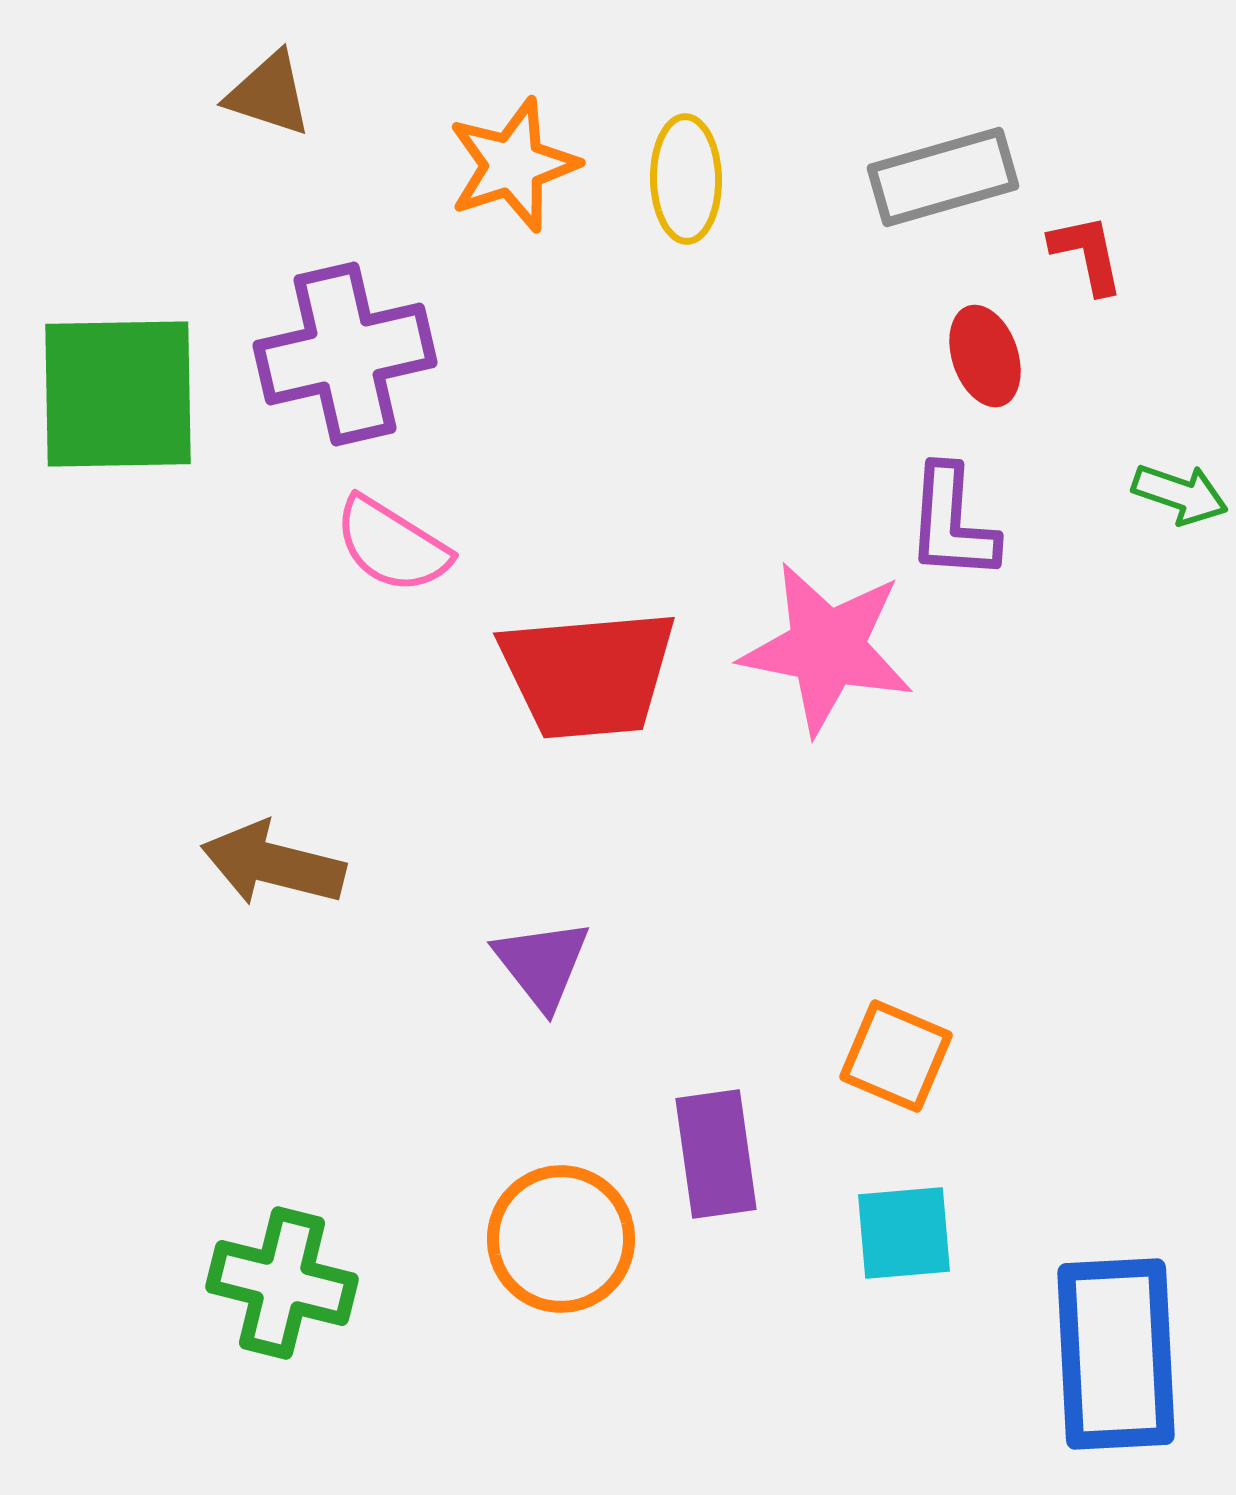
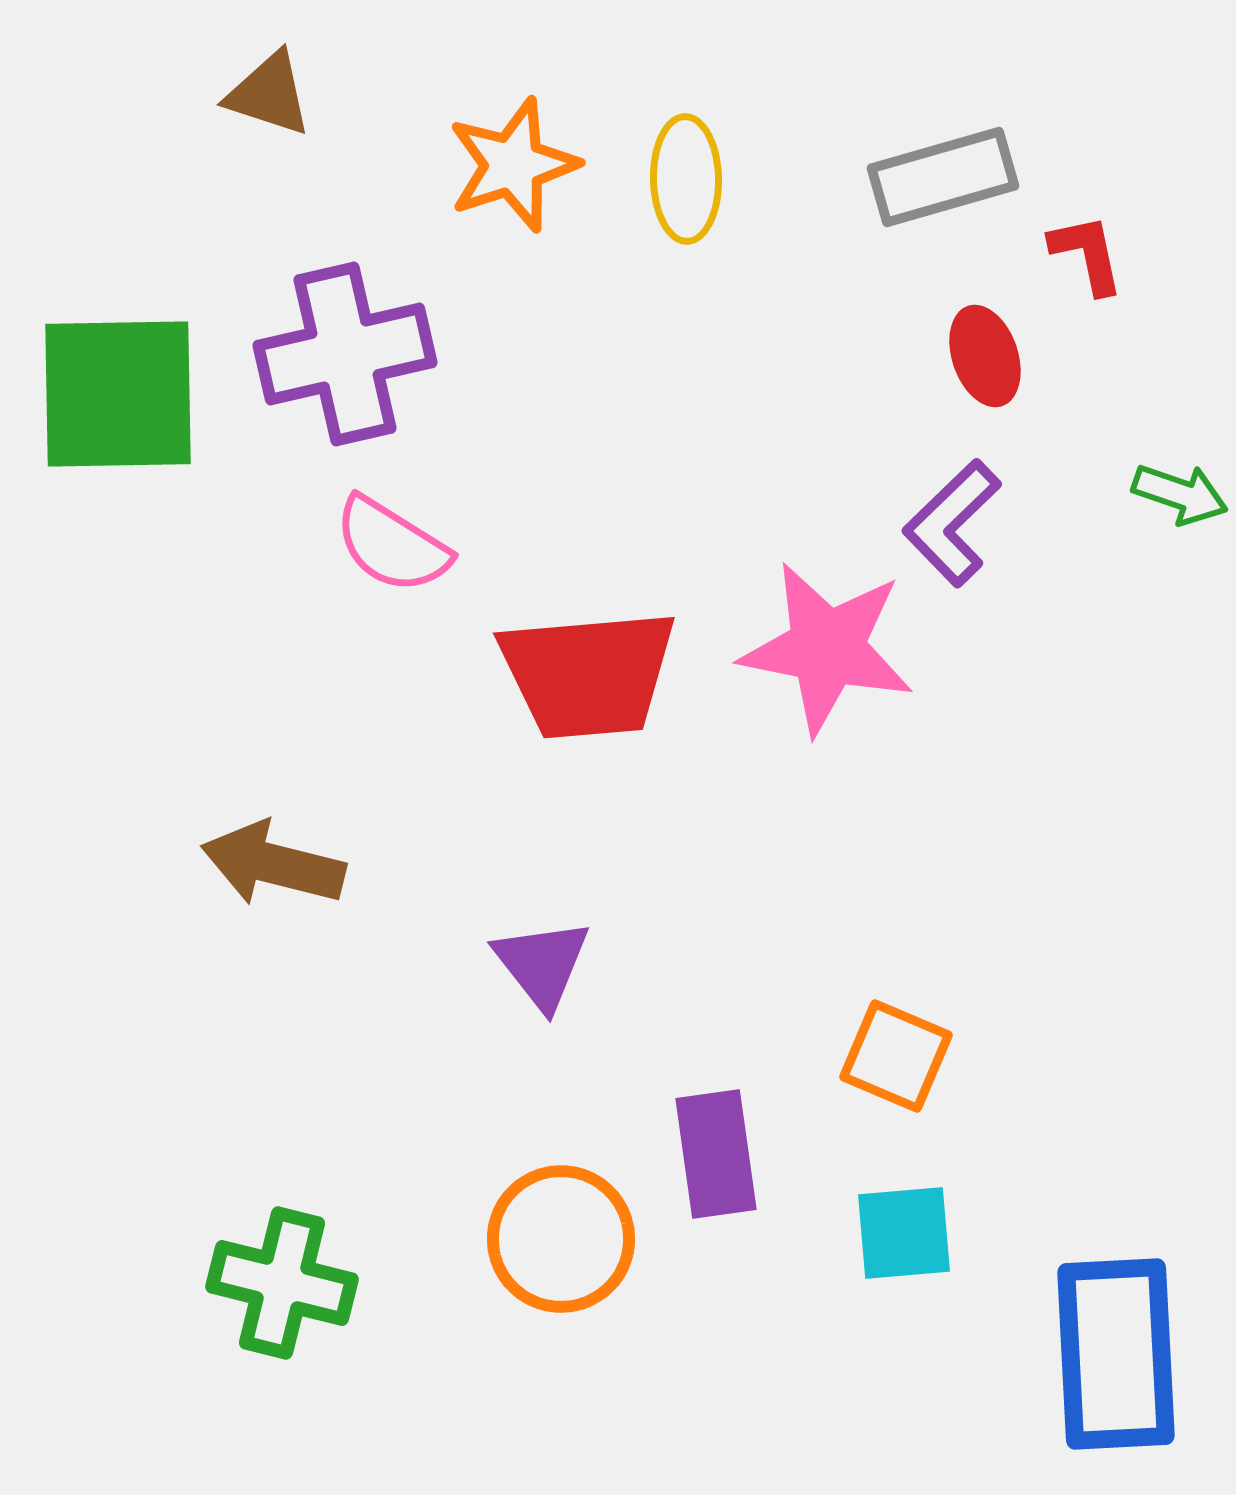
purple L-shape: rotated 42 degrees clockwise
